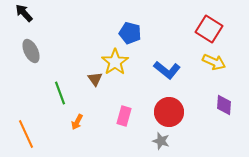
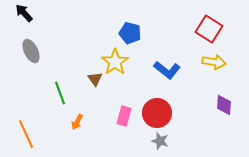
yellow arrow: rotated 15 degrees counterclockwise
red circle: moved 12 px left, 1 px down
gray star: moved 1 px left
